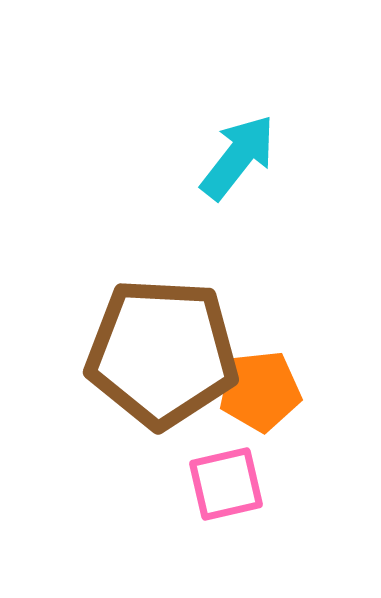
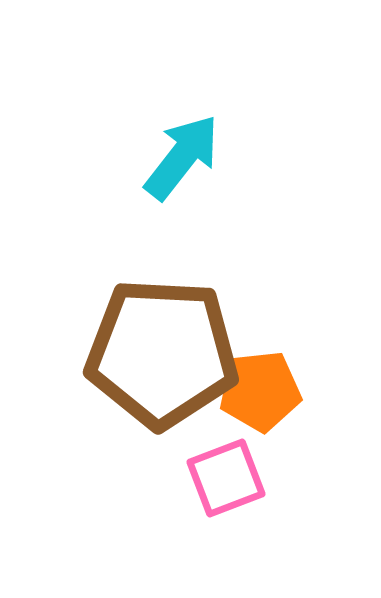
cyan arrow: moved 56 px left
pink square: moved 6 px up; rotated 8 degrees counterclockwise
